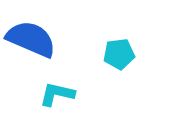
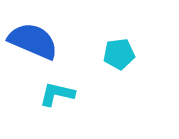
blue semicircle: moved 2 px right, 2 px down
